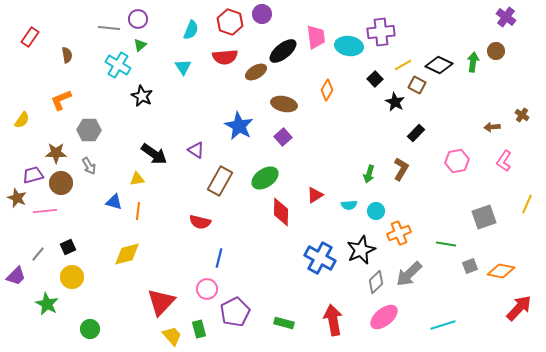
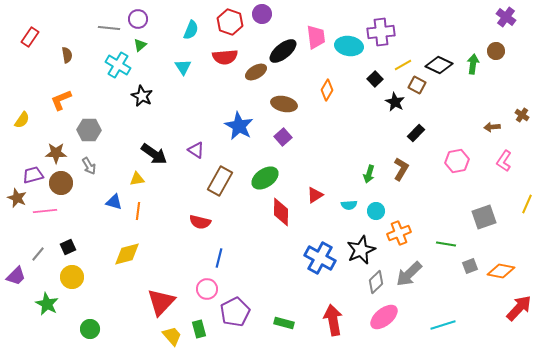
green arrow at (473, 62): moved 2 px down
